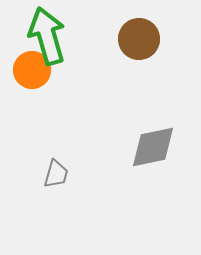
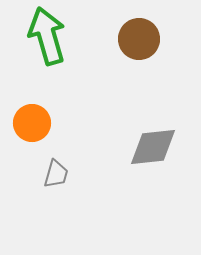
orange circle: moved 53 px down
gray diamond: rotated 6 degrees clockwise
